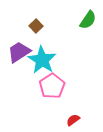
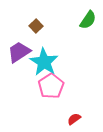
cyan star: moved 2 px right, 2 px down
pink pentagon: moved 1 px left
red semicircle: moved 1 px right, 1 px up
